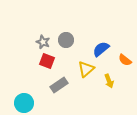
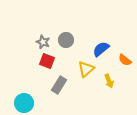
gray rectangle: rotated 24 degrees counterclockwise
